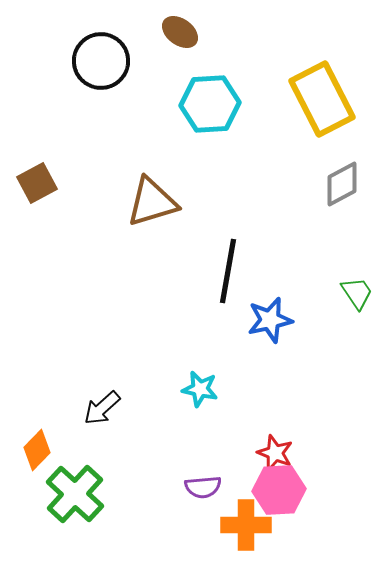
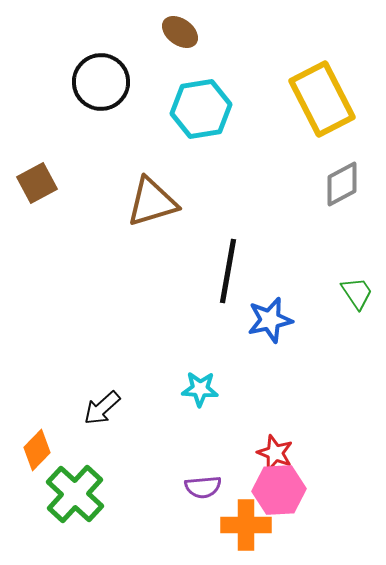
black circle: moved 21 px down
cyan hexagon: moved 9 px left, 5 px down; rotated 6 degrees counterclockwise
cyan star: rotated 9 degrees counterclockwise
